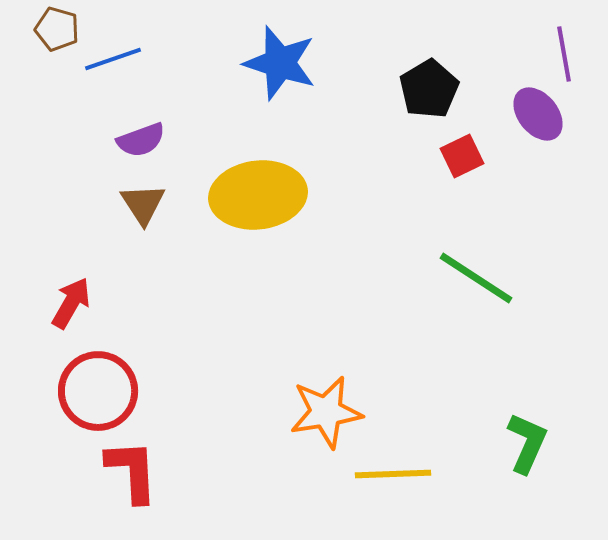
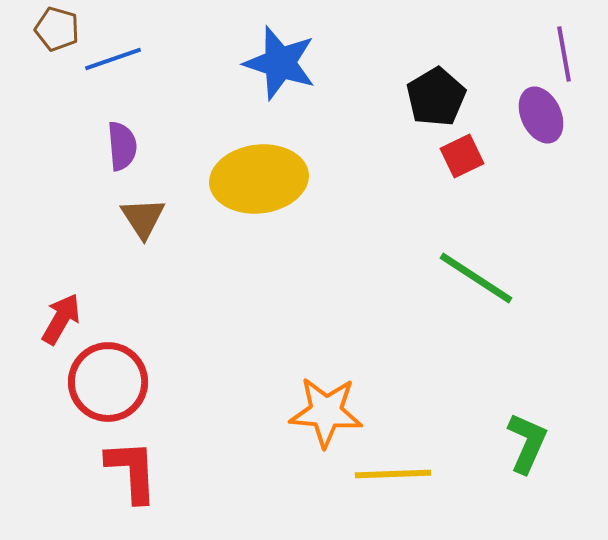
black pentagon: moved 7 px right, 8 px down
purple ellipse: moved 3 px right, 1 px down; rotated 14 degrees clockwise
purple semicircle: moved 19 px left, 6 px down; rotated 75 degrees counterclockwise
yellow ellipse: moved 1 px right, 16 px up
brown triangle: moved 14 px down
red arrow: moved 10 px left, 16 px down
red circle: moved 10 px right, 9 px up
orange star: rotated 14 degrees clockwise
